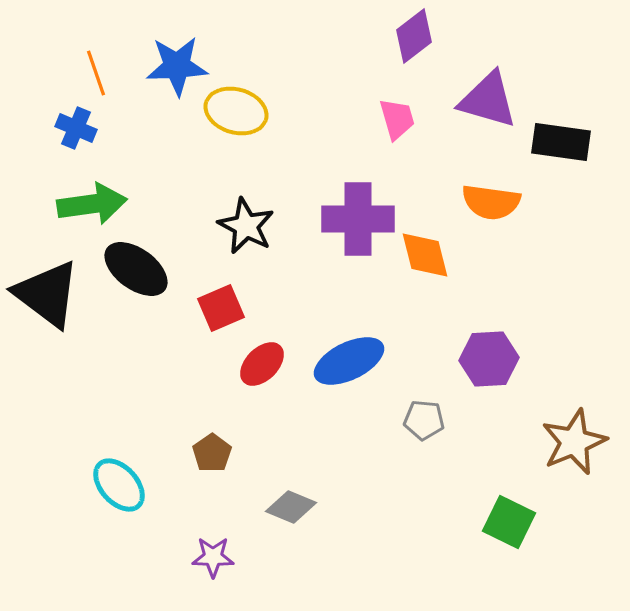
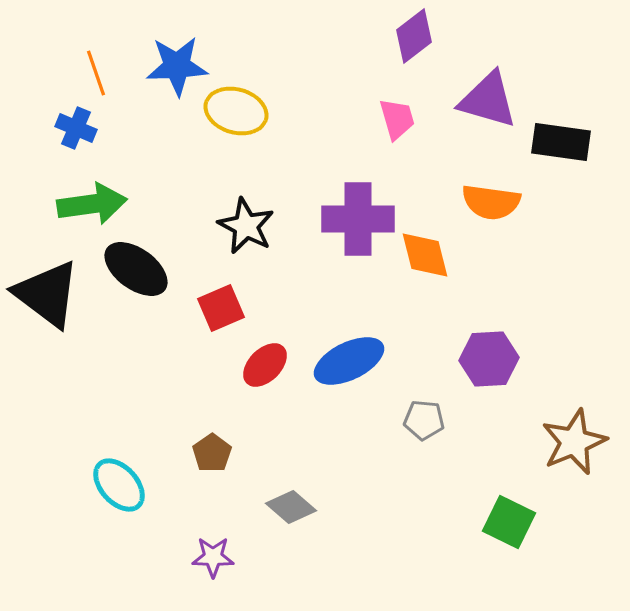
red ellipse: moved 3 px right, 1 px down
gray diamond: rotated 18 degrees clockwise
